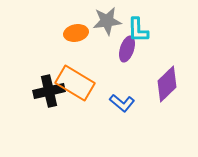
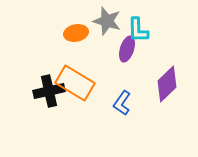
gray star: rotated 24 degrees clockwise
blue L-shape: rotated 85 degrees clockwise
